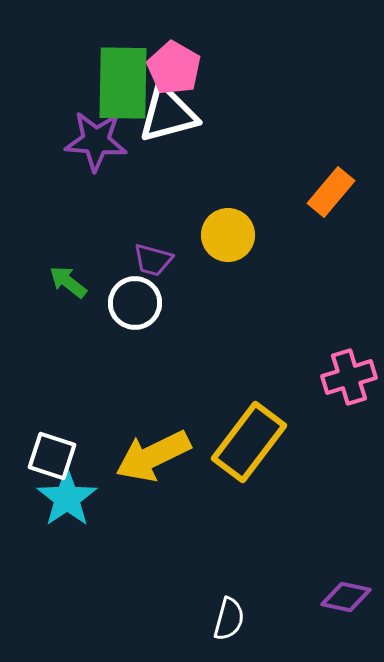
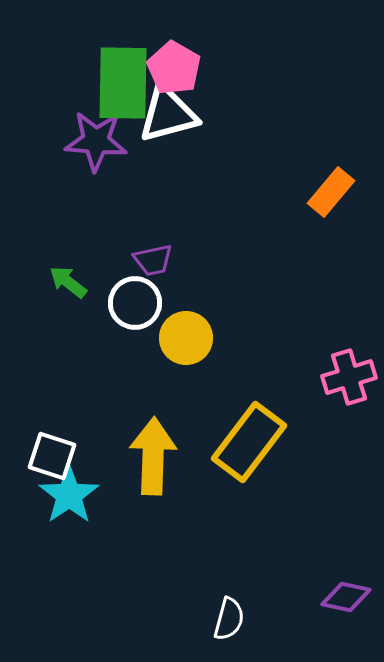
yellow circle: moved 42 px left, 103 px down
purple trapezoid: rotated 27 degrees counterclockwise
yellow arrow: rotated 118 degrees clockwise
cyan star: moved 2 px right, 3 px up
